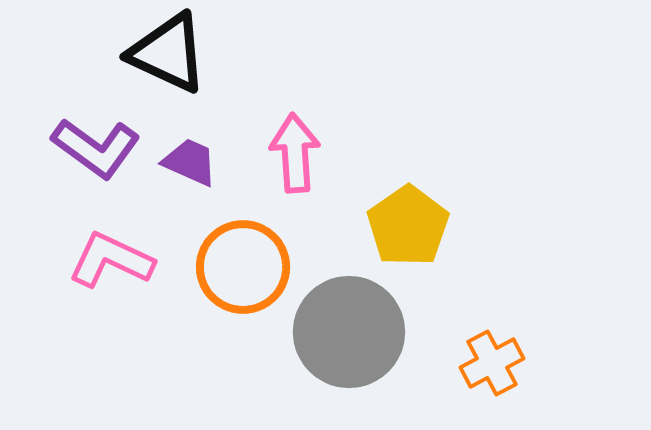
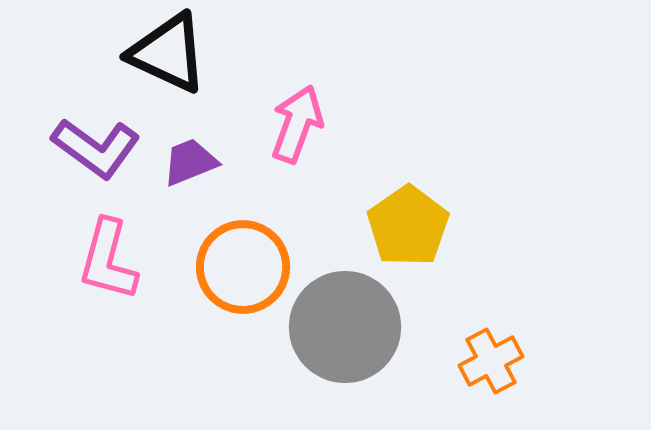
pink arrow: moved 2 px right, 29 px up; rotated 24 degrees clockwise
purple trapezoid: rotated 46 degrees counterclockwise
pink L-shape: moved 3 px left; rotated 100 degrees counterclockwise
gray circle: moved 4 px left, 5 px up
orange cross: moved 1 px left, 2 px up
